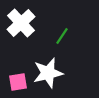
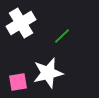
white cross: rotated 12 degrees clockwise
green line: rotated 12 degrees clockwise
